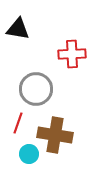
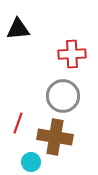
black triangle: rotated 15 degrees counterclockwise
gray circle: moved 27 px right, 7 px down
brown cross: moved 2 px down
cyan circle: moved 2 px right, 8 px down
